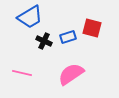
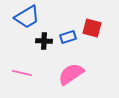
blue trapezoid: moved 3 px left
black cross: rotated 21 degrees counterclockwise
